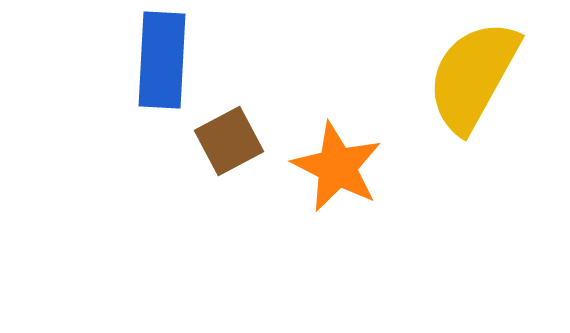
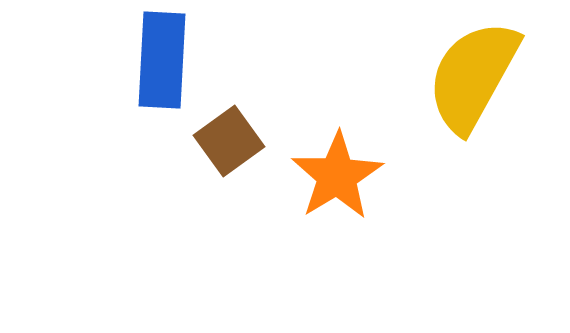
brown square: rotated 8 degrees counterclockwise
orange star: moved 9 px down; rotated 14 degrees clockwise
